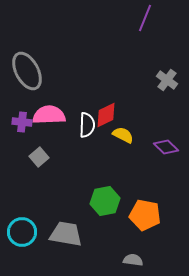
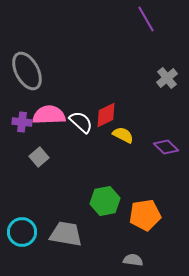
purple line: moved 1 px right, 1 px down; rotated 52 degrees counterclockwise
gray cross: moved 2 px up; rotated 15 degrees clockwise
white semicircle: moved 6 px left, 3 px up; rotated 50 degrees counterclockwise
orange pentagon: rotated 20 degrees counterclockwise
